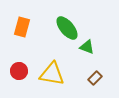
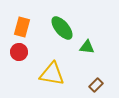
green ellipse: moved 5 px left
green triangle: rotated 14 degrees counterclockwise
red circle: moved 19 px up
brown rectangle: moved 1 px right, 7 px down
